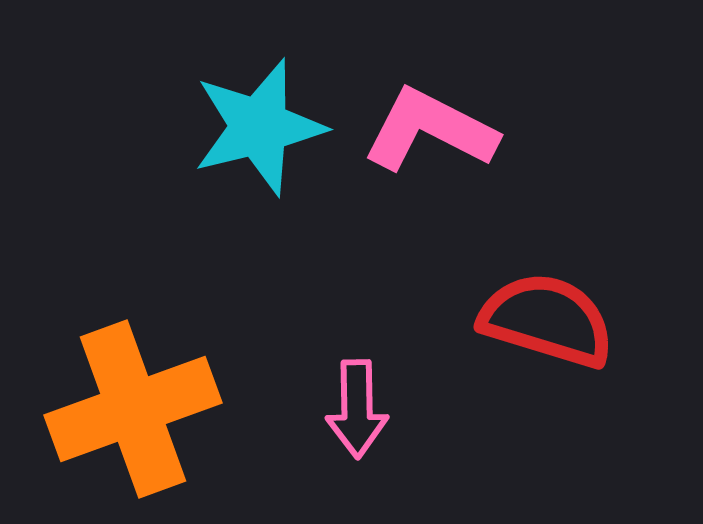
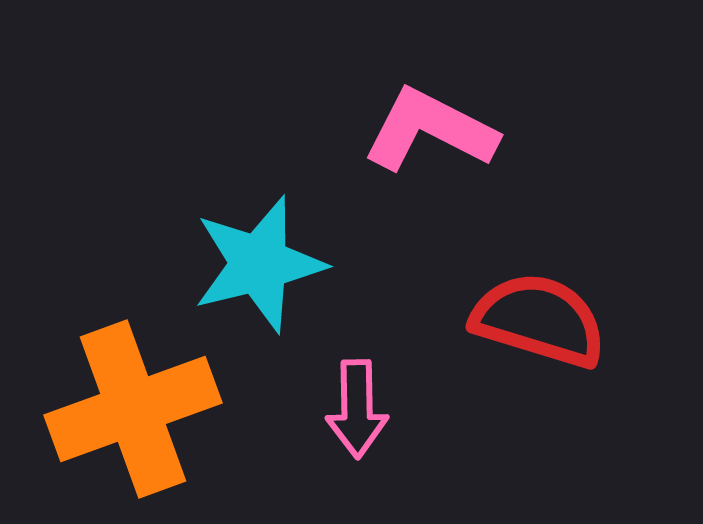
cyan star: moved 137 px down
red semicircle: moved 8 px left
